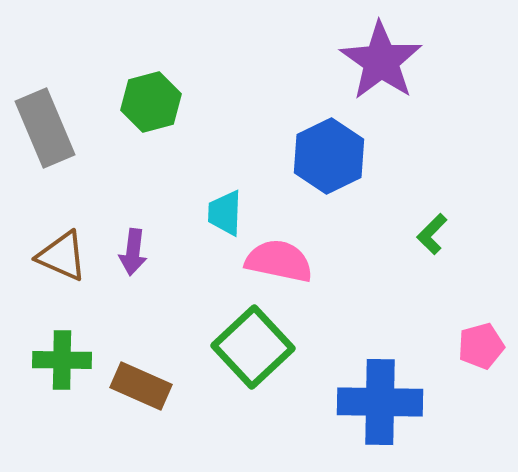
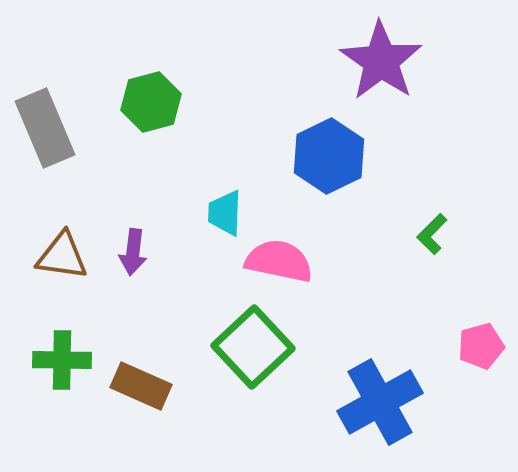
brown triangle: rotated 16 degrees counterclockwise
blue cross: rotated 30 degrees counterclockwise
